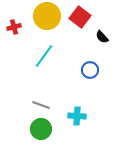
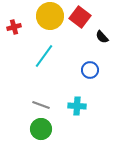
yellow circle: moved 3 px right
cyan cross: moved 10 px up
